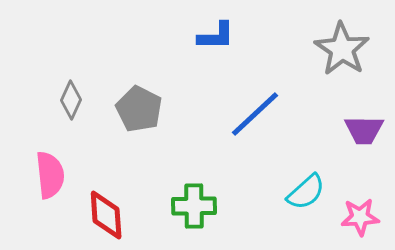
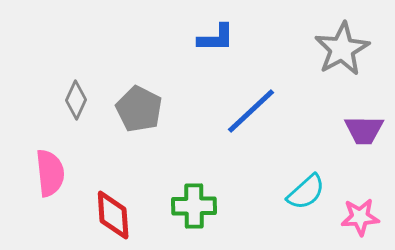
blue L-shape: moved 2 px down
gray star: rotated 10 degrees clockwise
gray diamond: moved 5 px right
blue line: moved 4 px left, 3 px up
pink semicircle: moved 2 px up
red diamond: moved 7 px right
